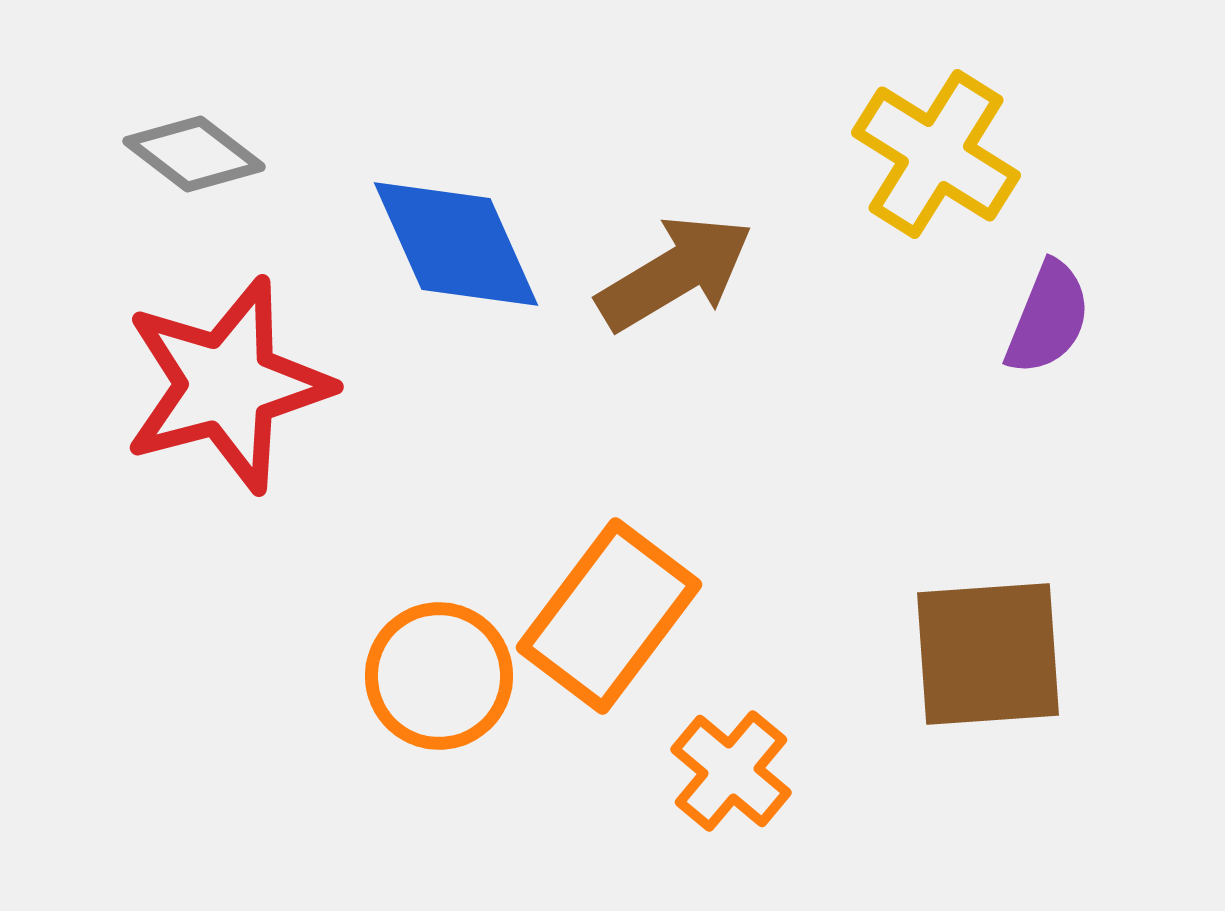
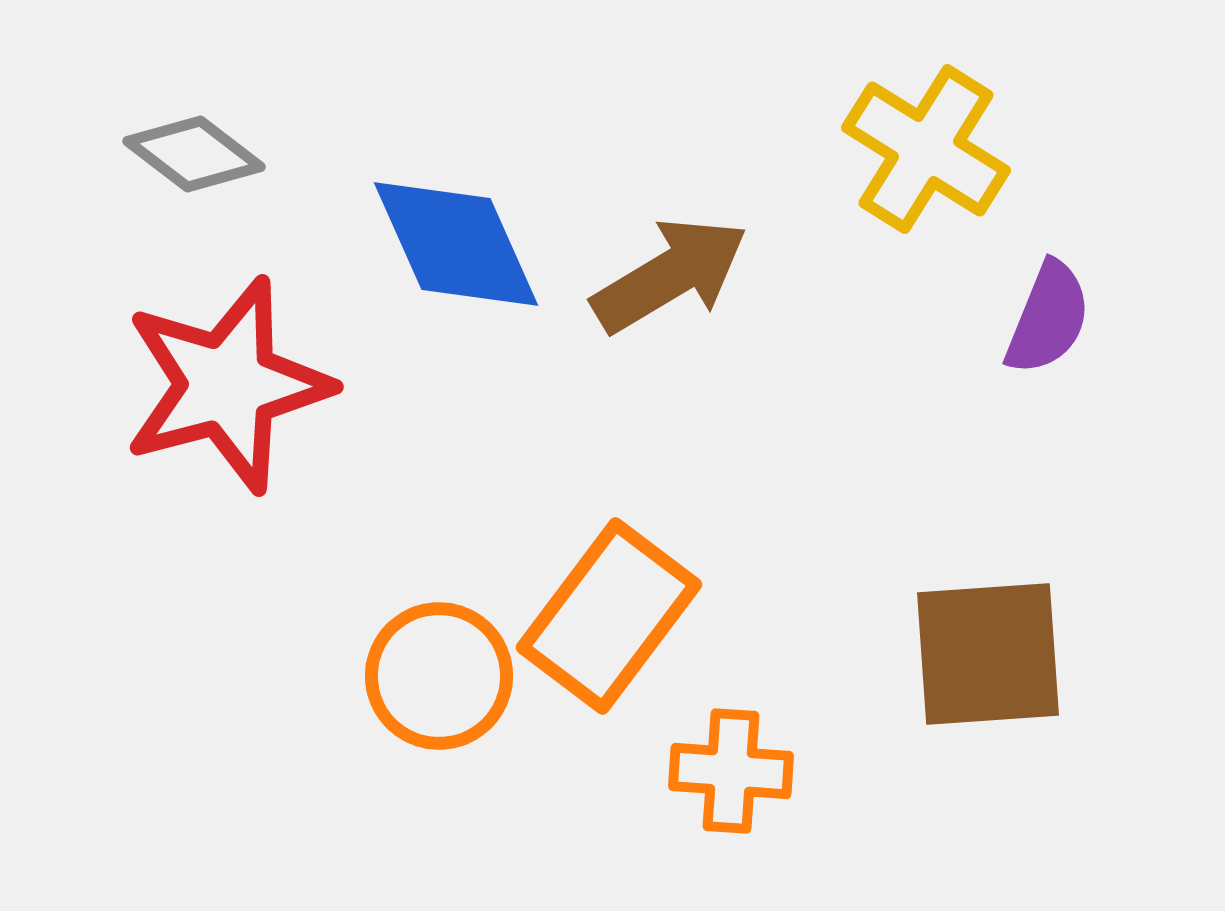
yellow cross: moved 10 px left, 5 px up
brown arrow: moved 5 px left, 2 px down
orange cross: rotated 36 degrees counterclockwise
